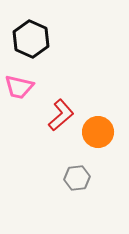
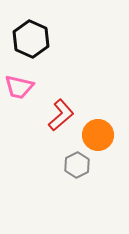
orange circle: moved 3 px down
gray hexagon: moved 13 px up; rotated 20 degrees counterclockwise
